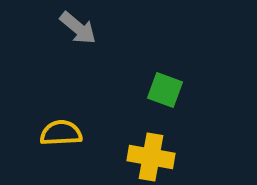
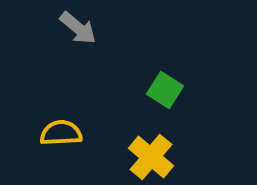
green square: rotated 12 degrees clockwise
yellow cross: rotated 30 degrees clockwise
